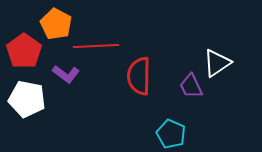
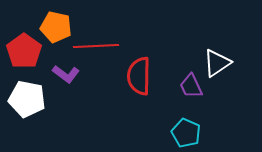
orange pentagon: moved 3 px down; rotated 16 degrees counterclockwise
cyan pentagon: moved 15 px right, 1 px up
